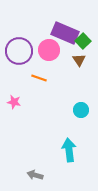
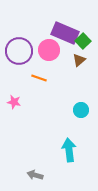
brown triangle: rotated 24 degrees clockwise
